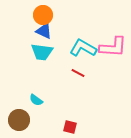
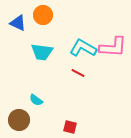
blue triangle: moved 26 px left, 8 px up
